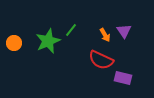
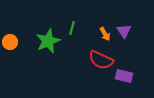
green line: moved 1 px right, 2 px up; rotated 24 degrees counterclockwise
orange arrow: moved 1 px up
orange circle: moved 4 px left, 1 px up
purple rectangle: moved 1 px right, 2 px up
